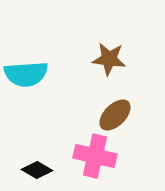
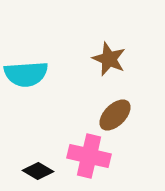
brown star: rotated 16 degrees clockwise
pink cross: moved 6 px left
black diamond: moved 1 px right, 1 px down
